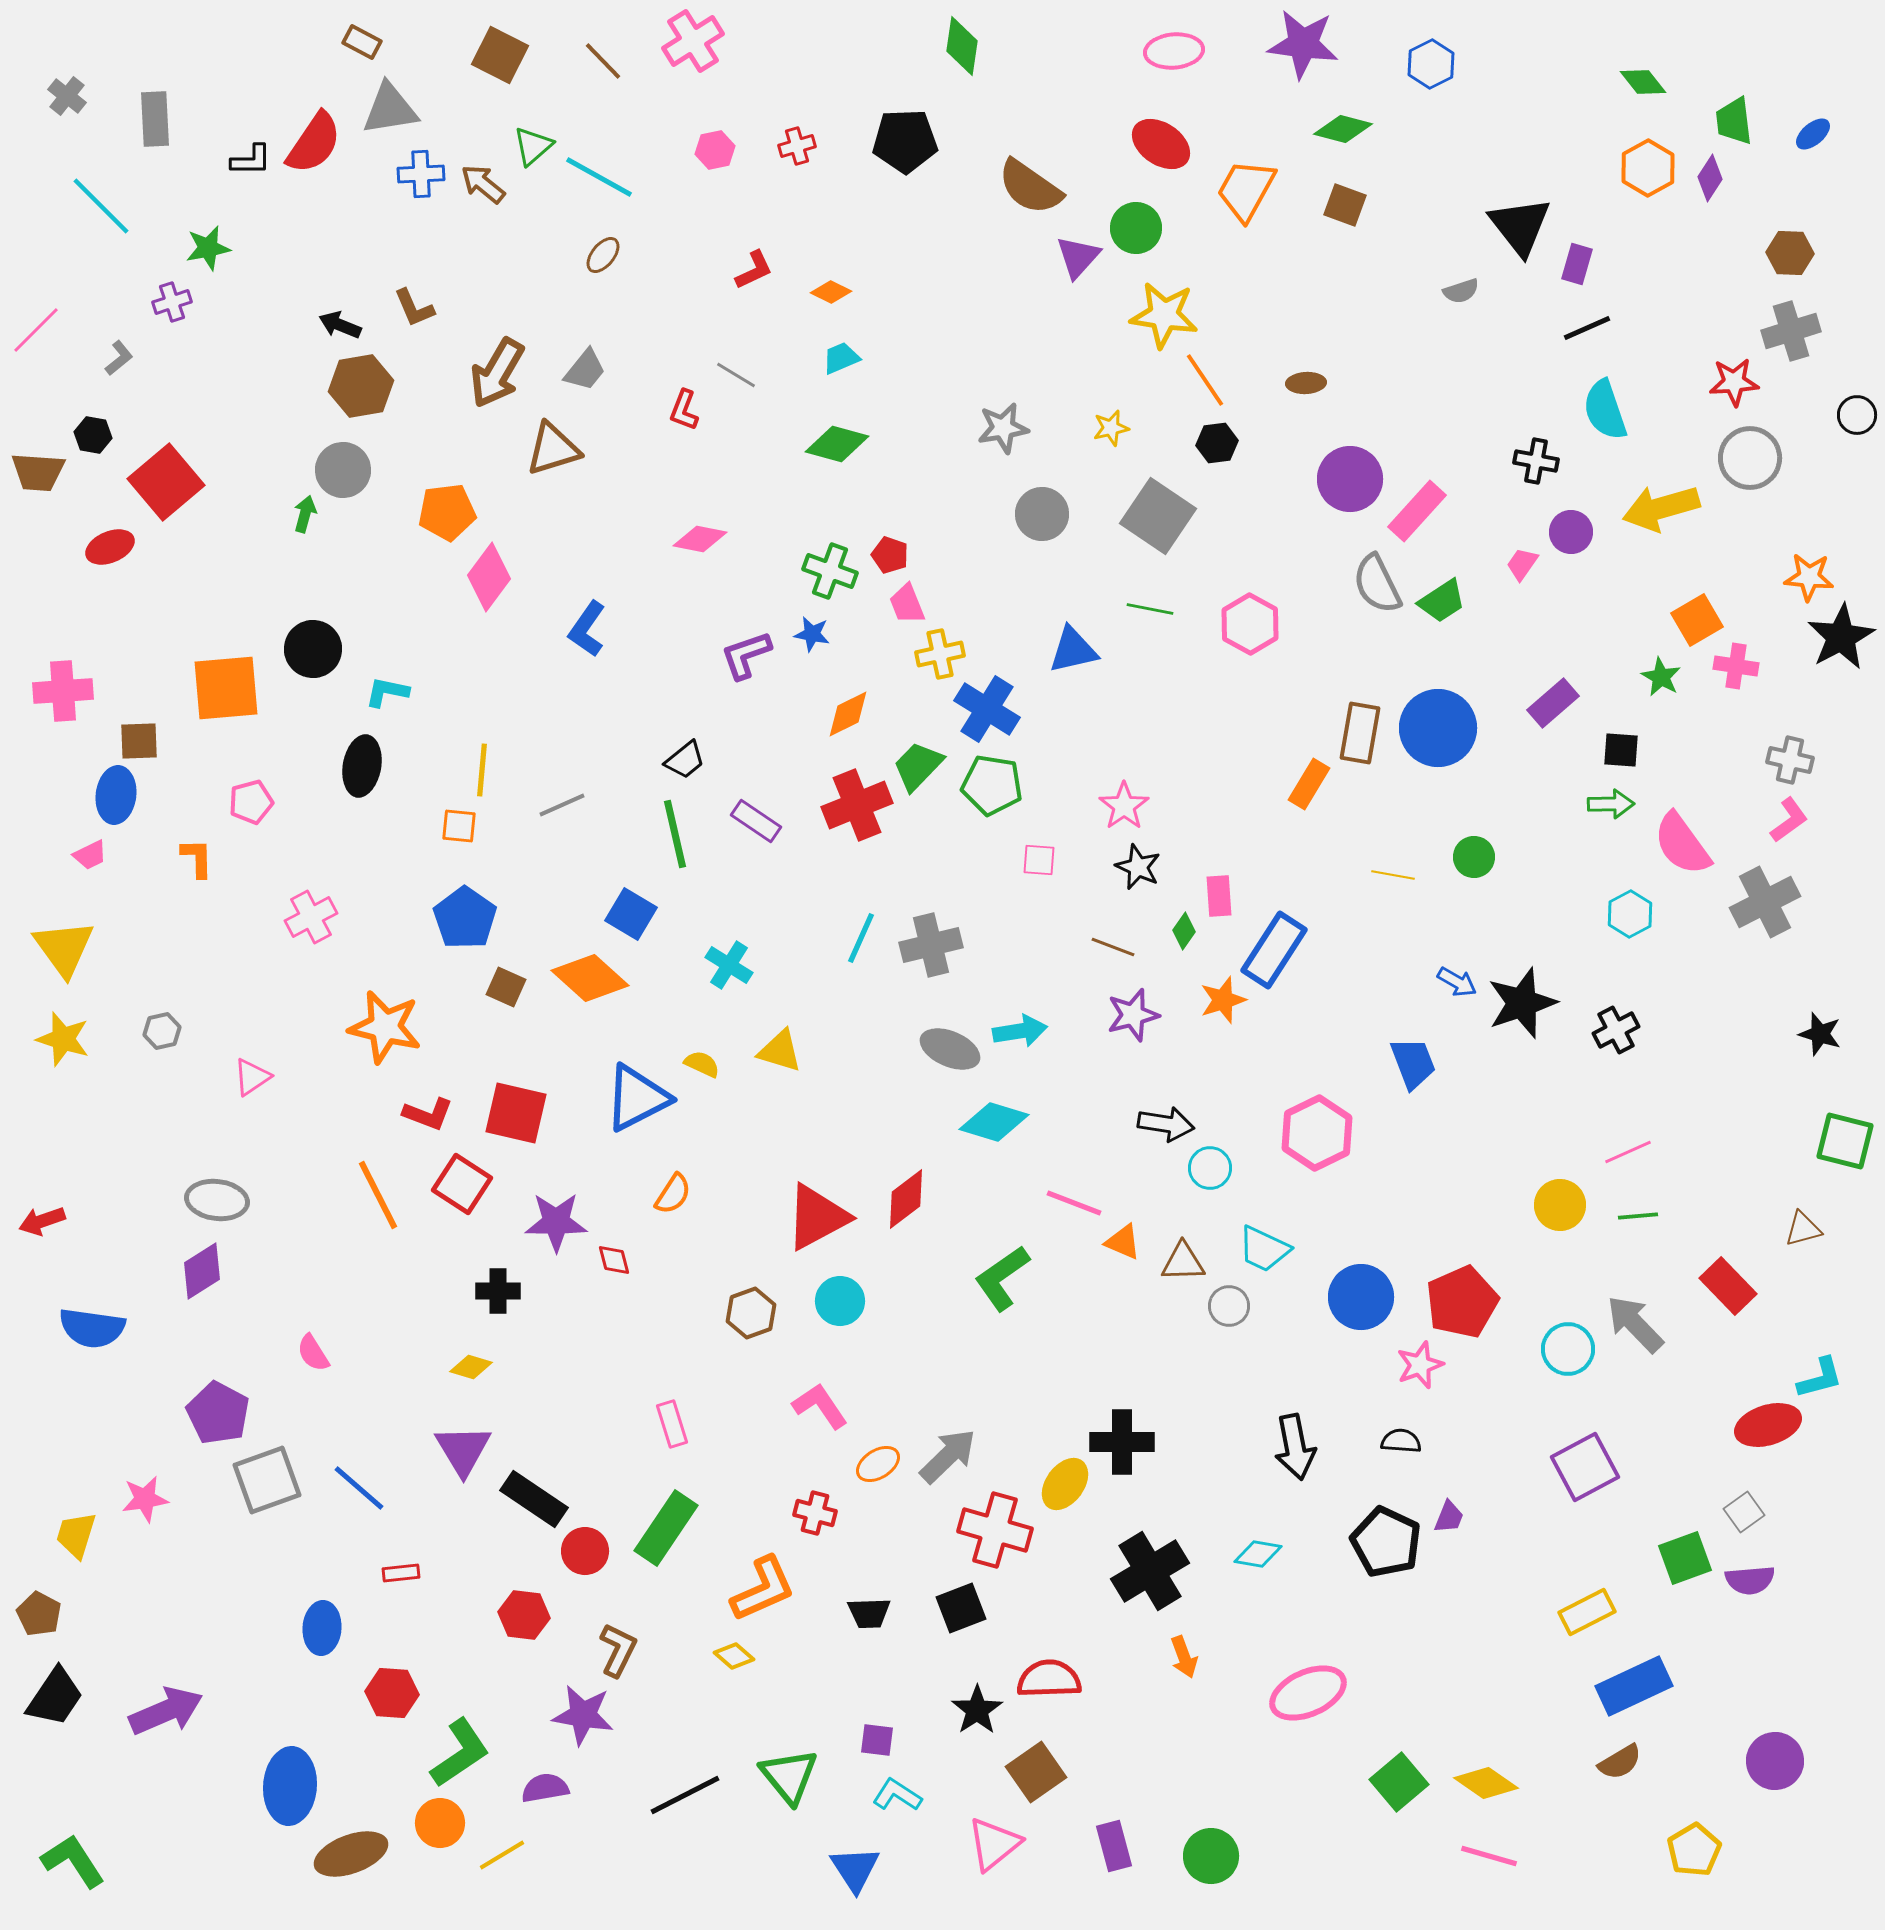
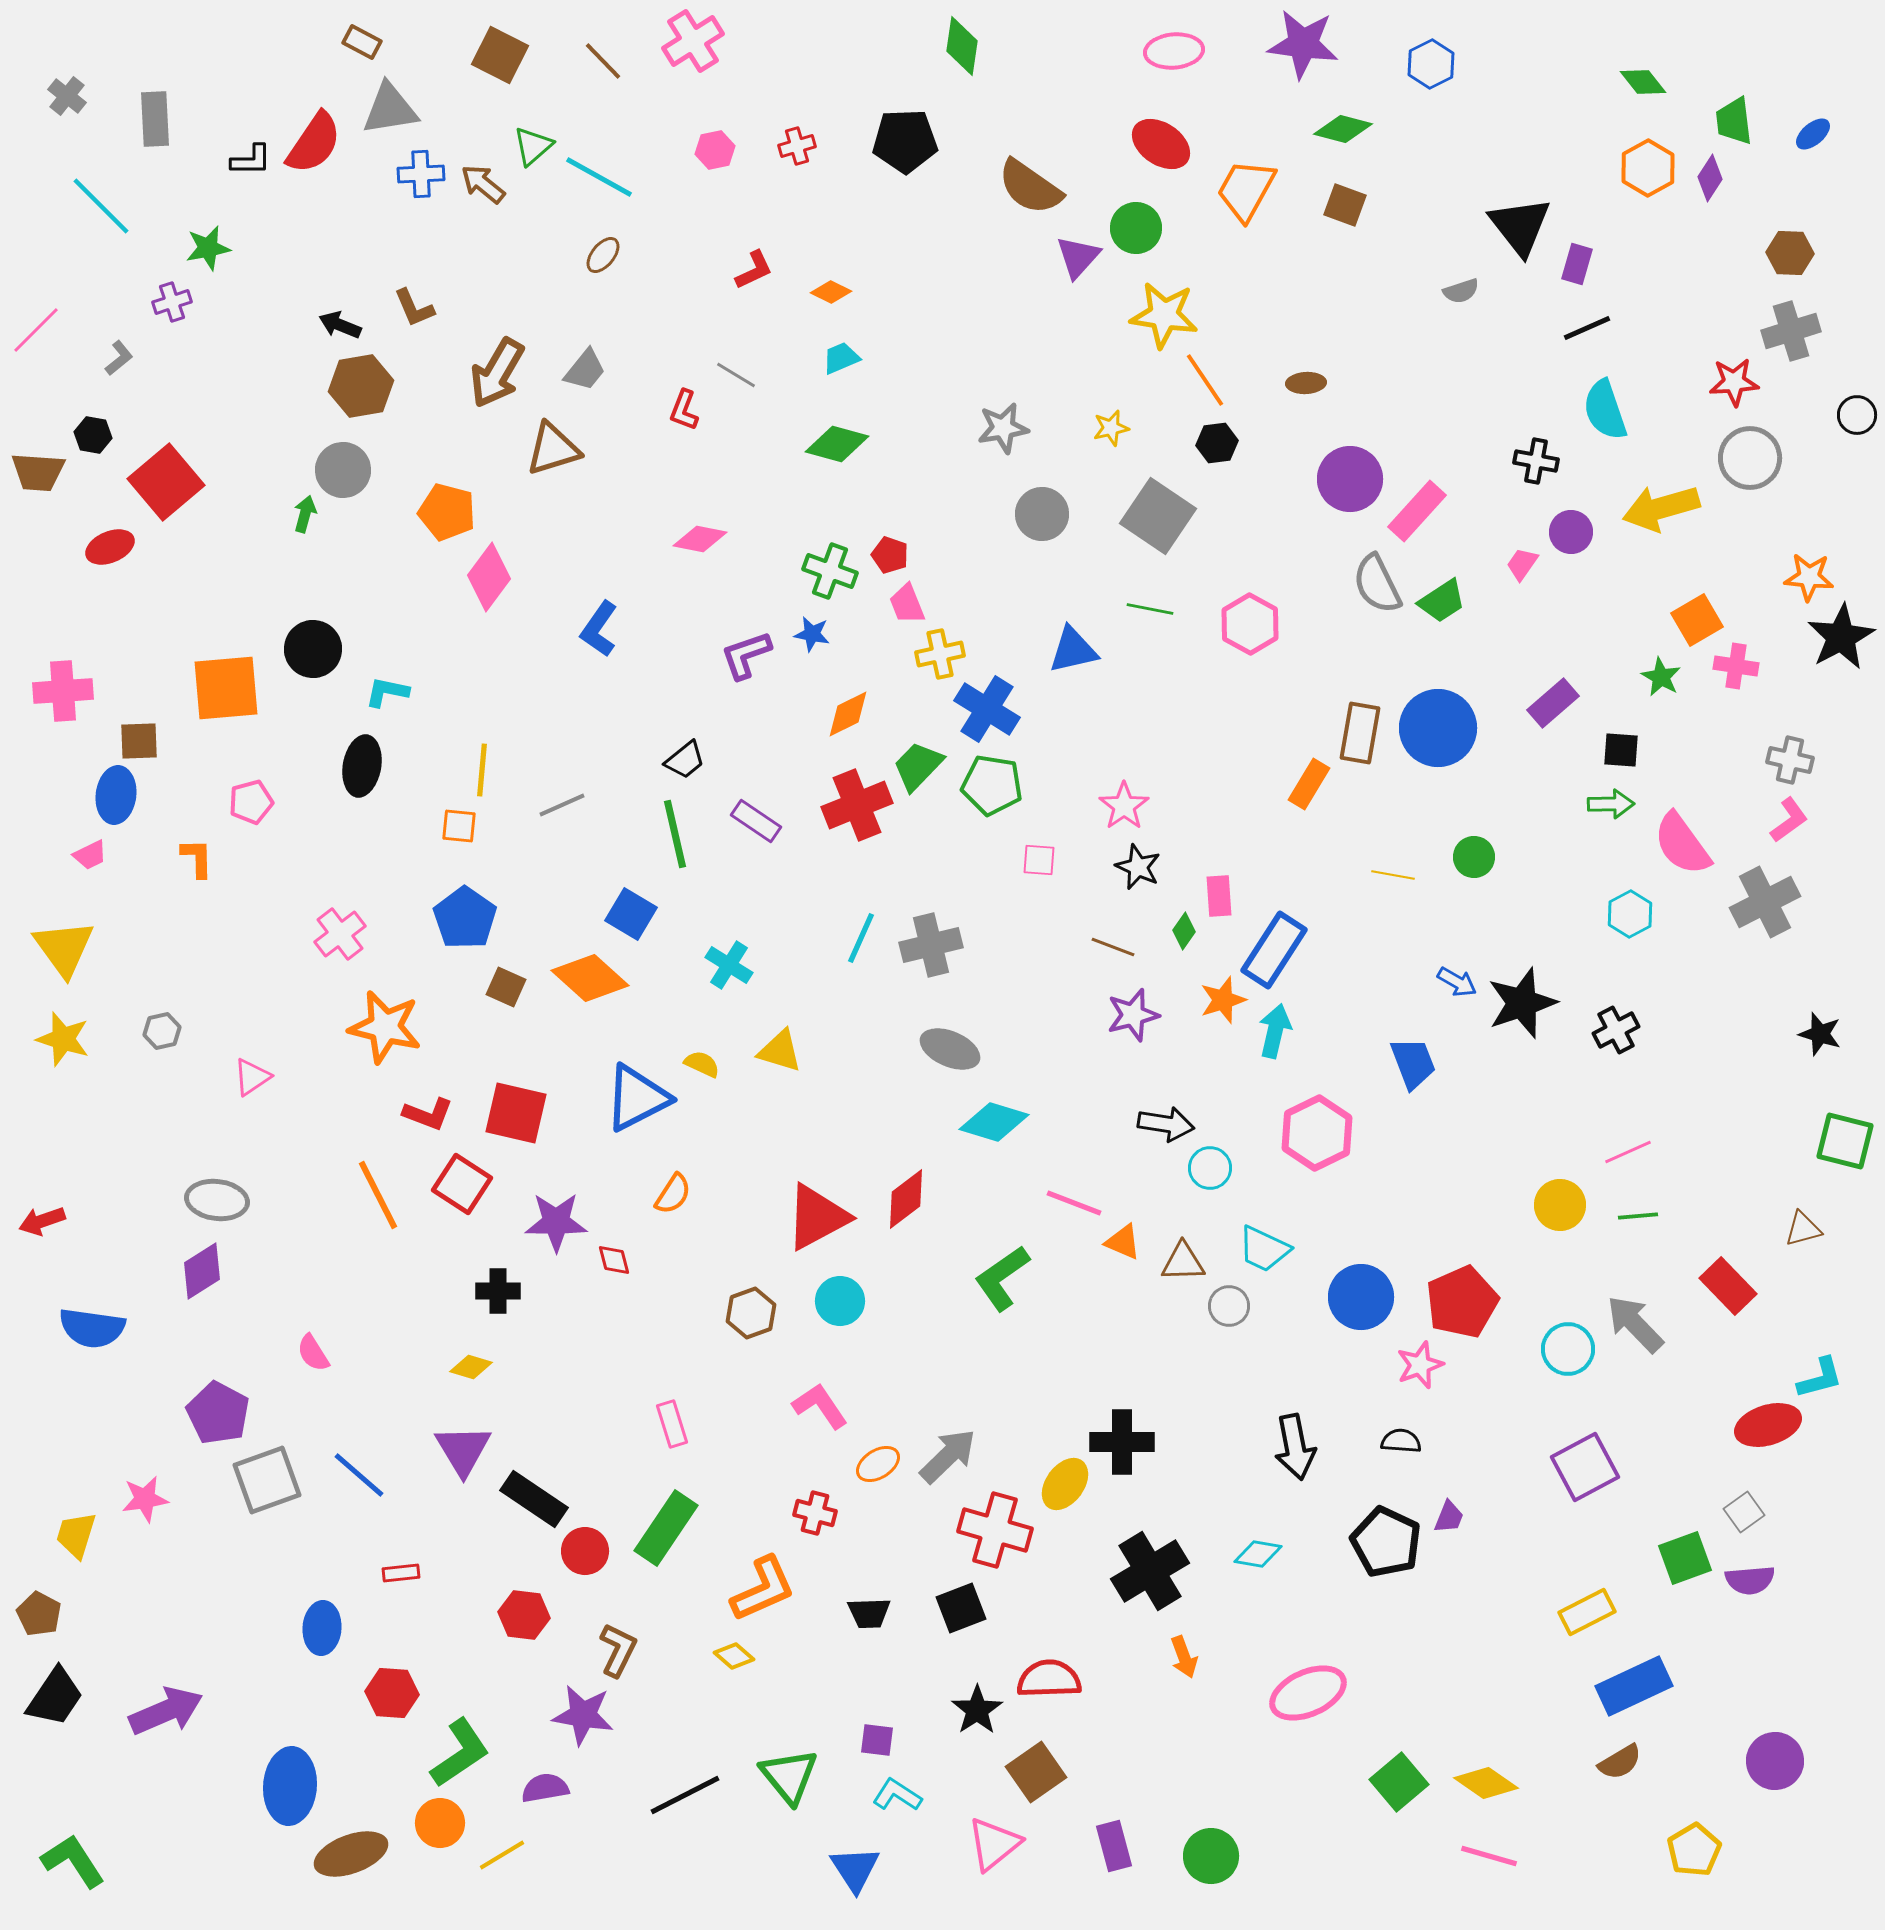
orange pentagon at (447, 512): rotated 22 degrees clockwise
blue L-shape at (587, 629): moved 12 px right
pink cross at (311, 917): moved 29 px right, 17 px down; rotated 9 degrees counterclockwise
cyan arrow at (1020, 1031): moved 255 px right; rotated 68 degrees counterclockwise
blue line at (359, 1488): moved 13 px up
